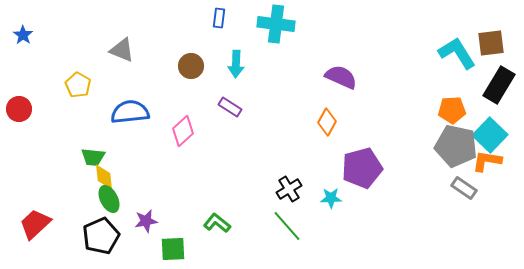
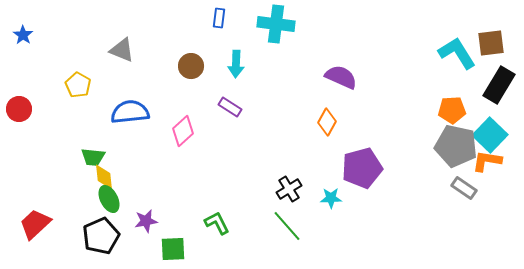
green L-shape: rotated 24 degrees clockwise
